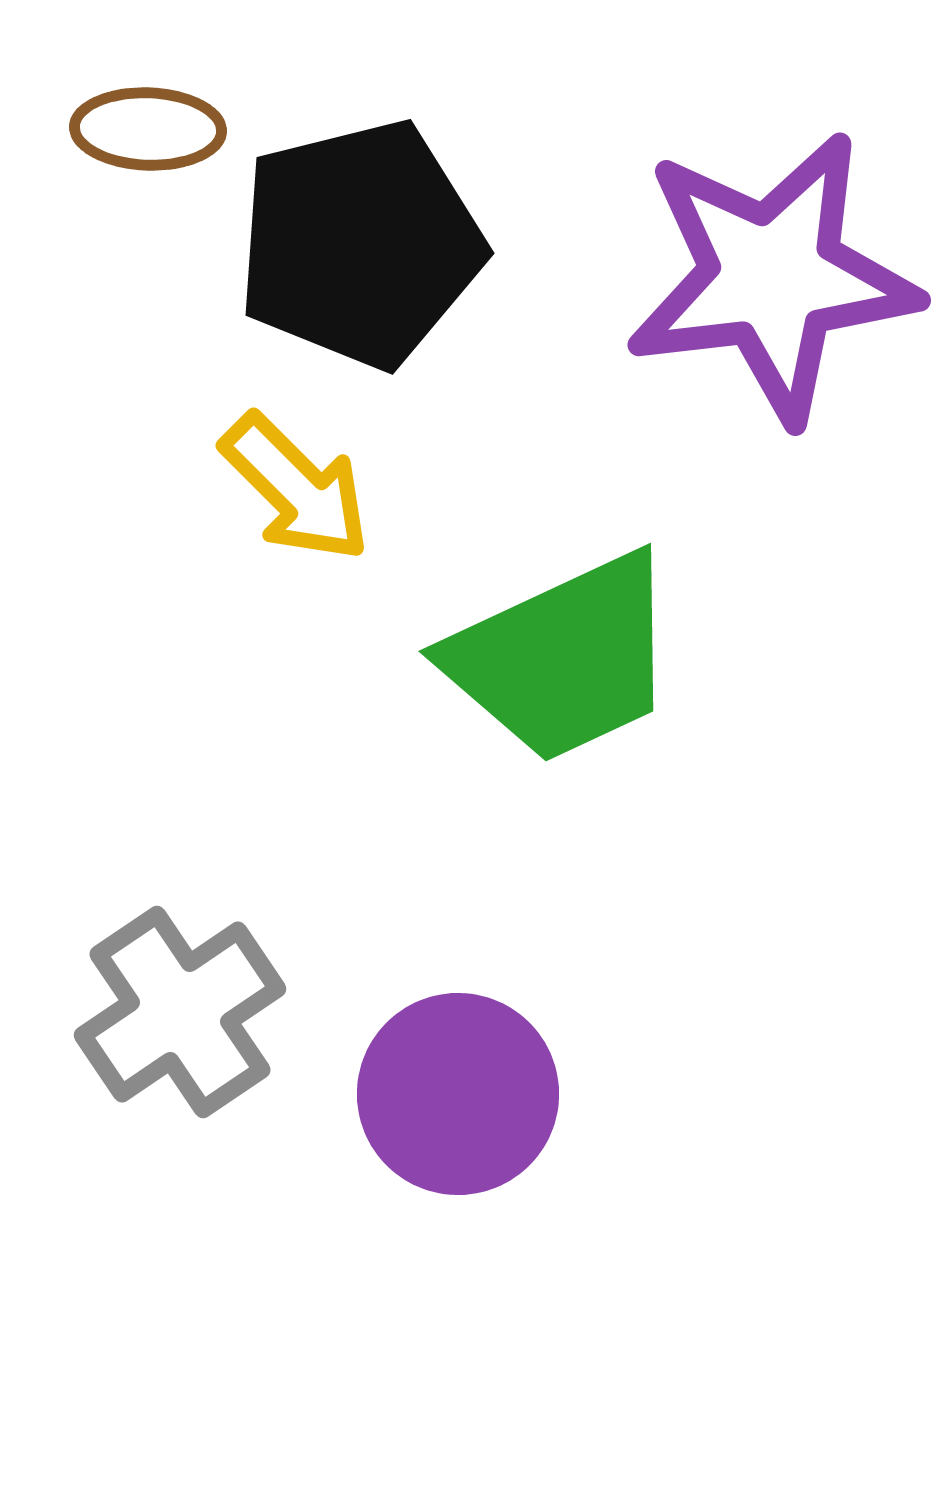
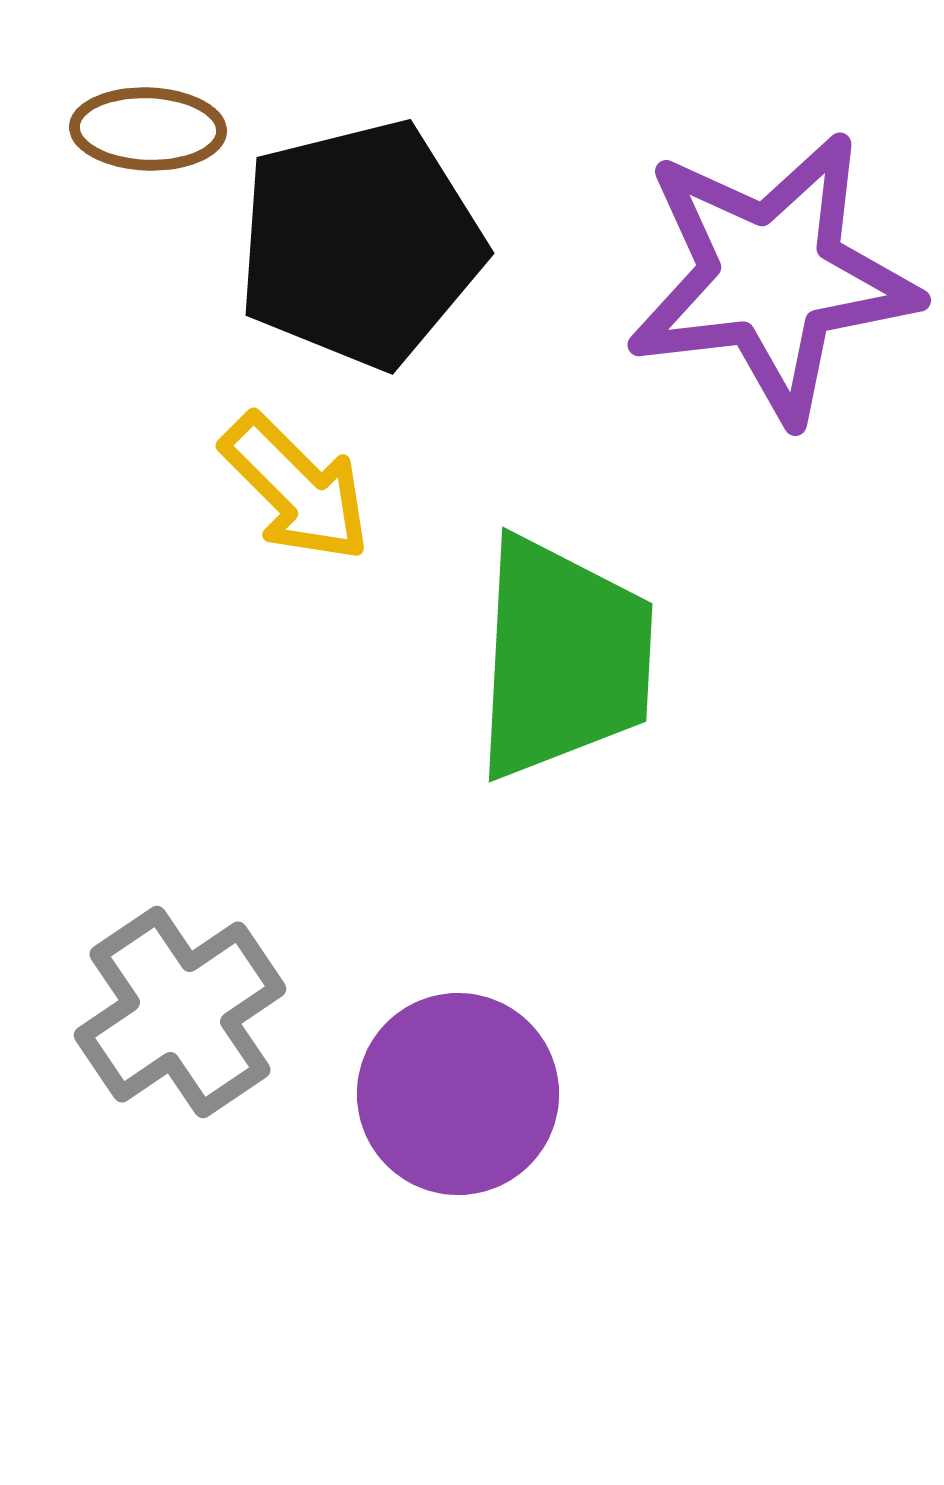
green trapezoid: rotated 62 degrees counterclockwise
